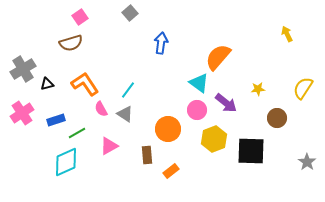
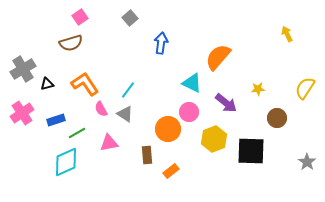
gray square: moved 5 px down
cyan triangle: moved 7 px left; rotated 10 degrees counterclockwise
yellow semicircle: moved 2 px right
pink circle: moved 8 px left, 2 px down
pink triangle: moved 3 px up; rotated 18 degrees clockwise
